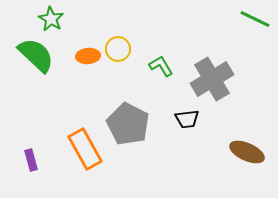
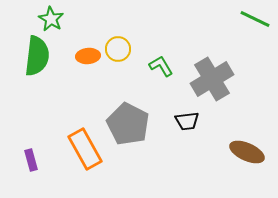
green semicircle: moved 1 px right, 1 px down; rotated 54 degrees clockwise
black trapezoid: moved 2 px down
